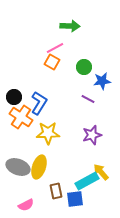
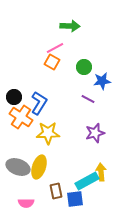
purple star: moved 3 px right, 2 px up
yellow arrow: rotated 36 degrees clockwise
pink semicircle: moved 2 px up; rotated 28 degrees clockwise
